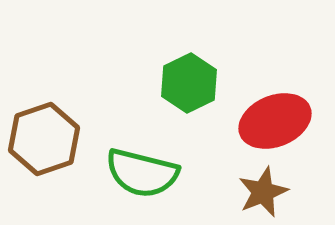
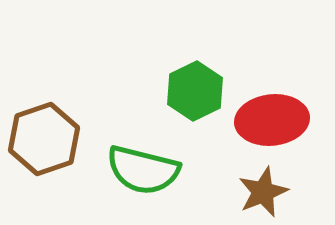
green hexagon: moved 6 px right, 8 px down
red ellipse: moved 3 px left, 1 px up; rotated 16 degrees clockwise
green semicircle: moved 1 px right, 3 px up
